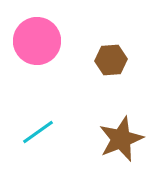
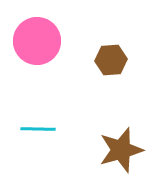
cyan line: moved 3 px up; rotated 36 degrees clockwise
brown star: moved 11 px down; rotated 6 degrees clockwise
